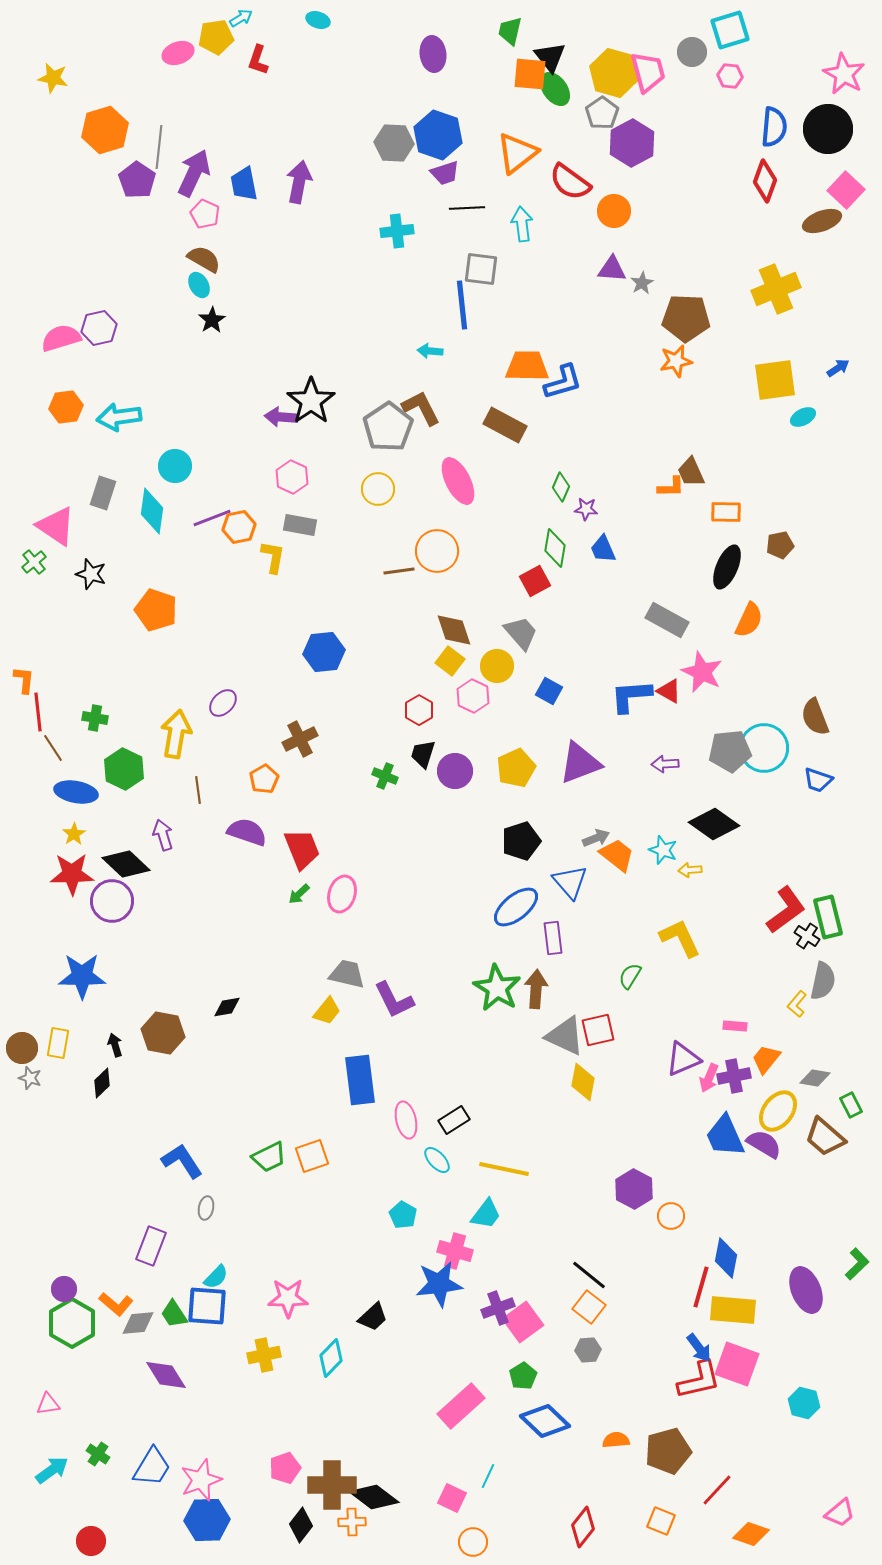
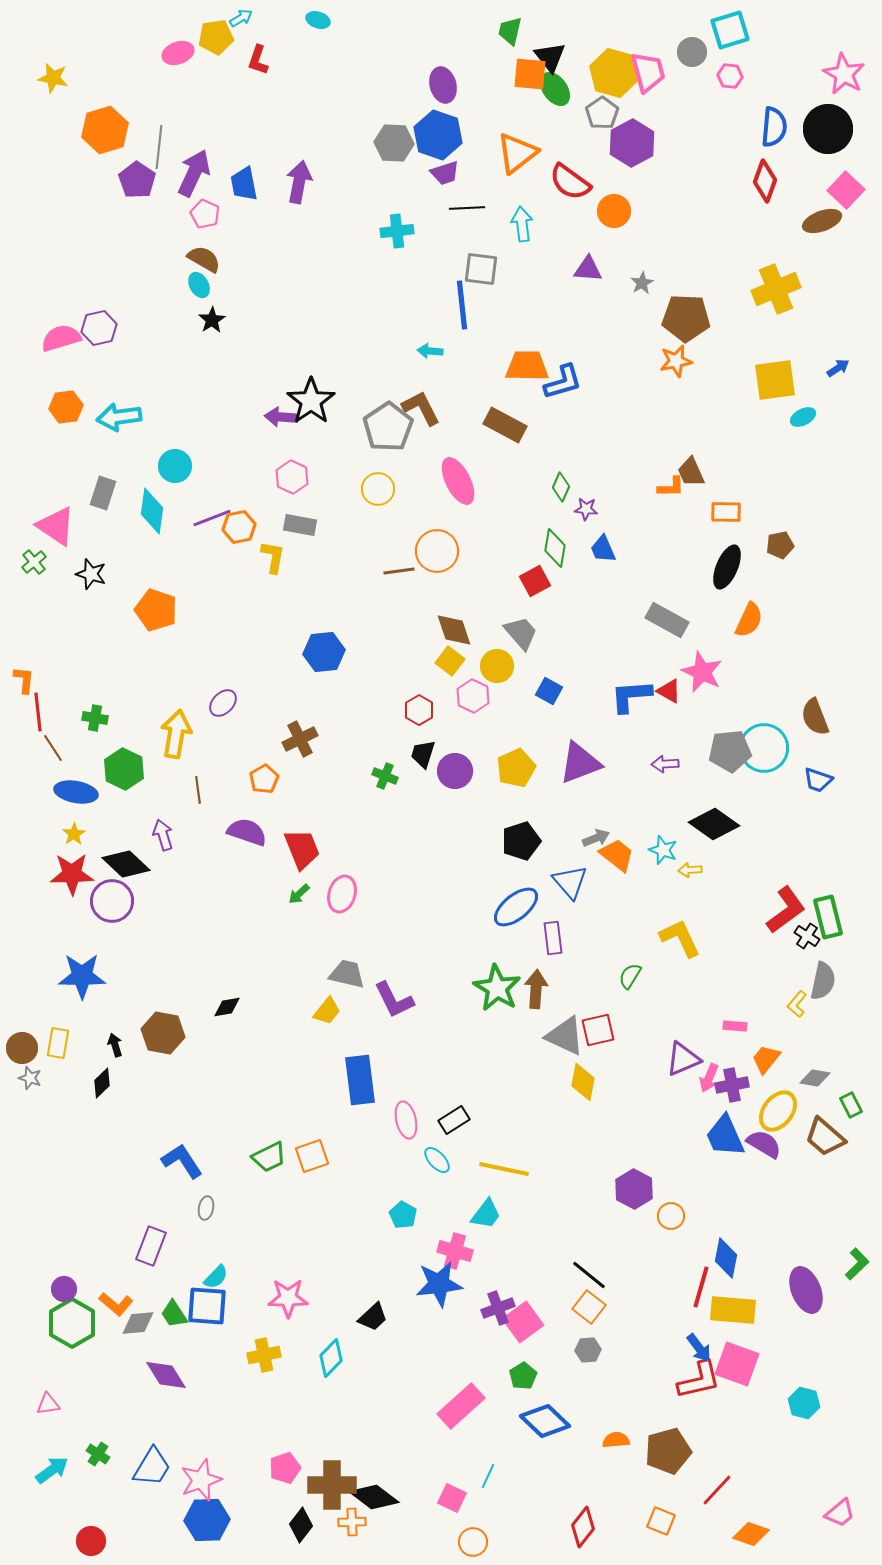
purple ellipse at (433, 54): moved 10 px right, 31 px down; rotated 8 degrees counterclockwise
purple triangle at (612, 269): moved 24 px left
purple cross at (734, 1076): moved 2 px left, 9 px down
